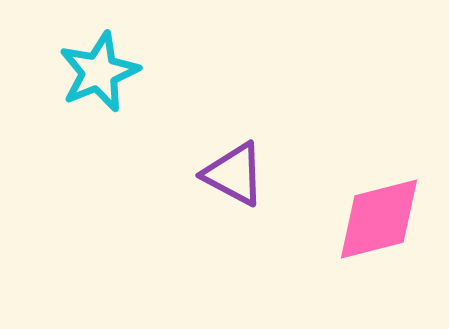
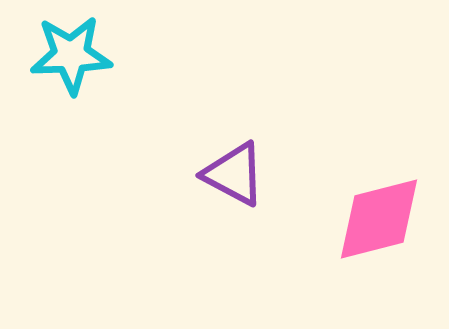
cyan star: moved 28 px left, 17 px up; rotated 20 degrees clockwise
